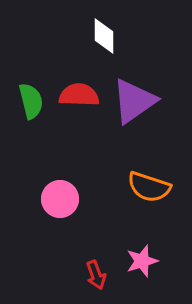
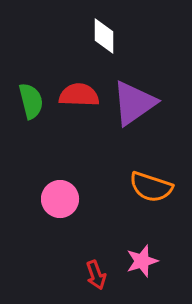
purple triangle: moved 2 px down
orange semicircle: moved 2 px right
